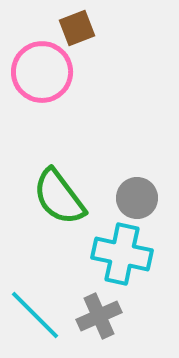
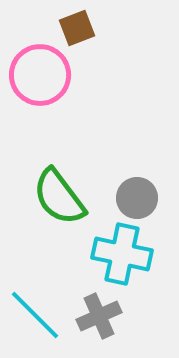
pink circle: moved 2 px left, 3 px down
